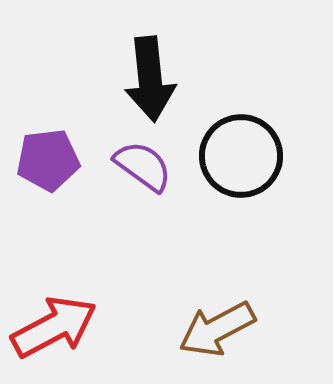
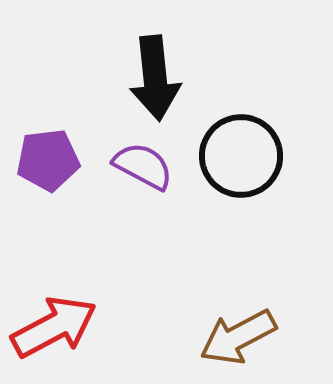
black arrow: moved 5 px right, 1 px up
purple semicircle: rotated 8 degrees counterclockwise
brown arrow: moved 21 px right, 8 px down
